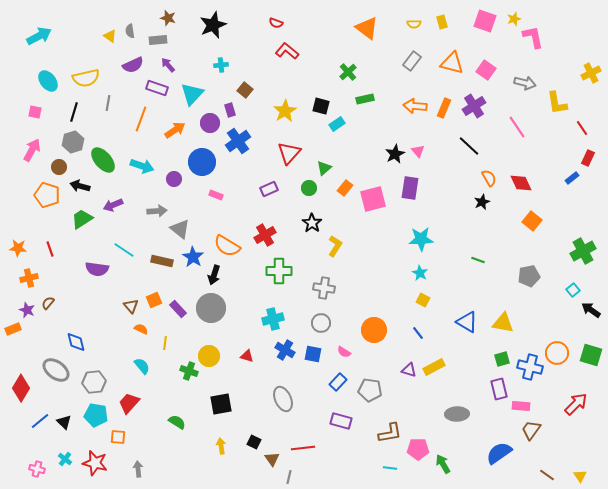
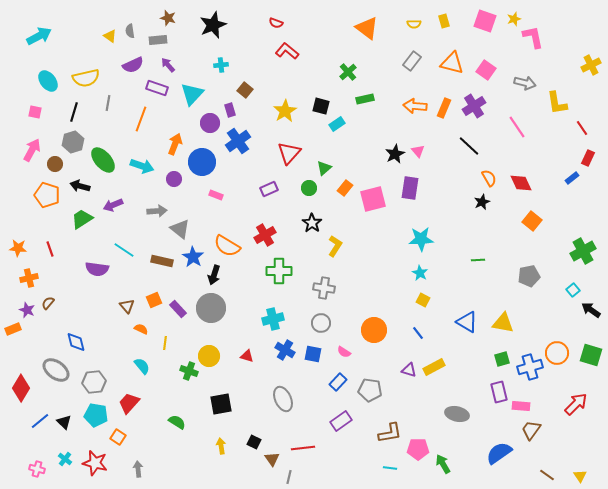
yellow rectangle at (442, 22): moved 2 px right, 1 px up
yellow cross at (591, 73): moved 8 px up
orange arrow at (175, 130): moved 14 px down; rotated 35 degrees counterclockwise
brown circle at (59, 167): moved 4 px left, 3 px up
green line at (478, 260): rotated 24 degrees counterclockwise
brown triangle at (131, 306): moved 4 px left
blue cross at (530, 367): rotated 30 degrees counterclockwise
purple rectangle at (499, 389): moved 3 px down
gray ellipse at (457, 414): rotated 15 degrees clockwise
purple rectangle at (341, 421): rotated 50 degrees counterclockwise
orange square at (118, 437): rotated 28 degrees clockwise
